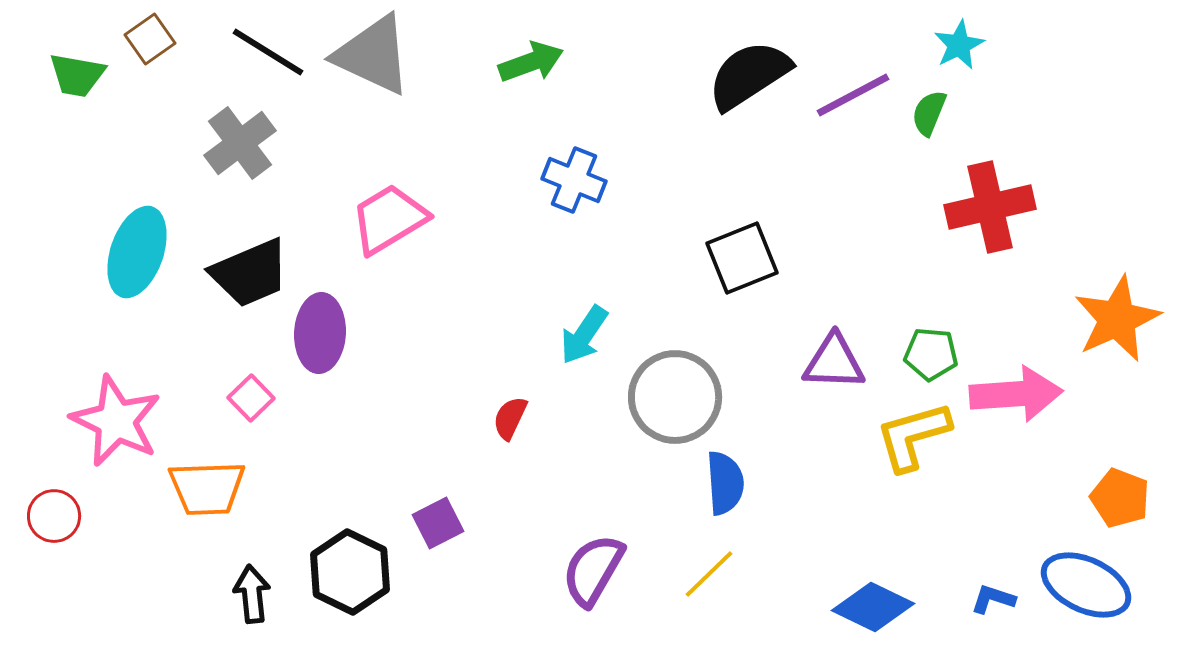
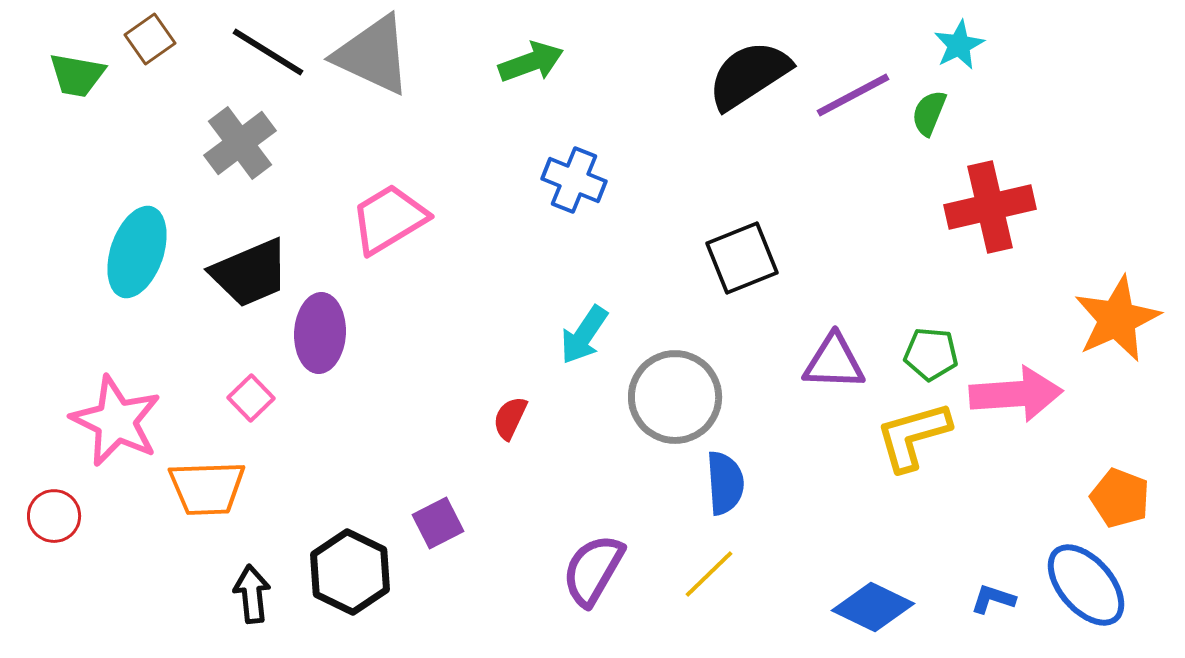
blue ellipse: rotated 24 degrees clockwise
